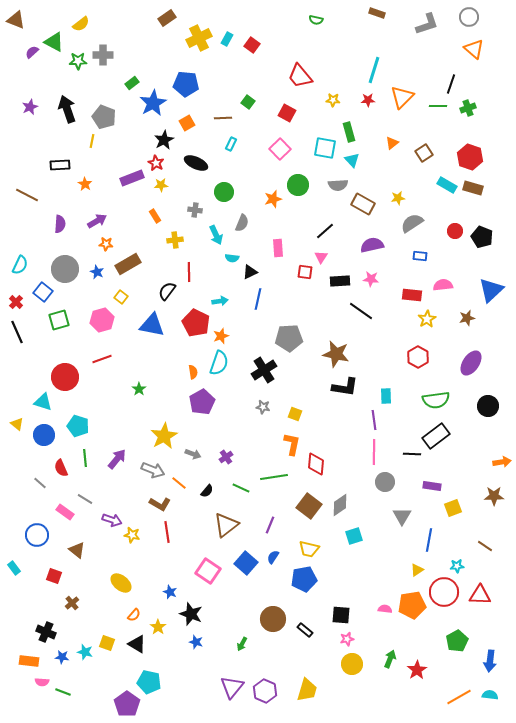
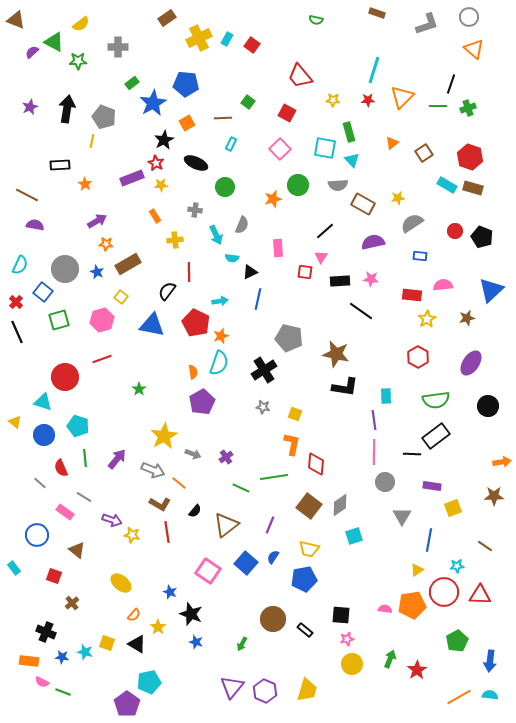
gray cross at (103, 55): moved 15 px right, 8 px up
black arrow at (67, 109): rotated 28 degrees clockwise
green circle at (224, 192): moved 1 px right, 5 px up
gray semicircle at (242, 223): moved 2 px down
purple semicircle at (60, 224): moved 25 px left, 1 px down; rotated 84 degrees counterclockwise
purple semicircle at (372, 245): moved 1 px right, 3 px up
gray pentagon at (289, 338): rotated 16 degrees clockwise
yellow triangle at (17, 424): moved 2 px left, 2 px up
black semicircle at (207, 491): moved 12 px left, 20 px down
gray line at (85, 499): moved 1 px left, 2 px up
pink semicircle at (42, 682): rotated 24 degrees clockwise
cyan pentagon at (149, 682): rotated 25 degrees counterclockwise
